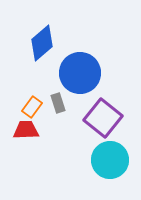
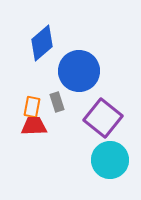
blue circle: moved 1 px left, 2 px up
gray rectangle: moved 1 px left, 1 px up
orange rectangle: rotated 25 degrees counterclockwise
red trapezoid: moved 8 px right, 4 px up
